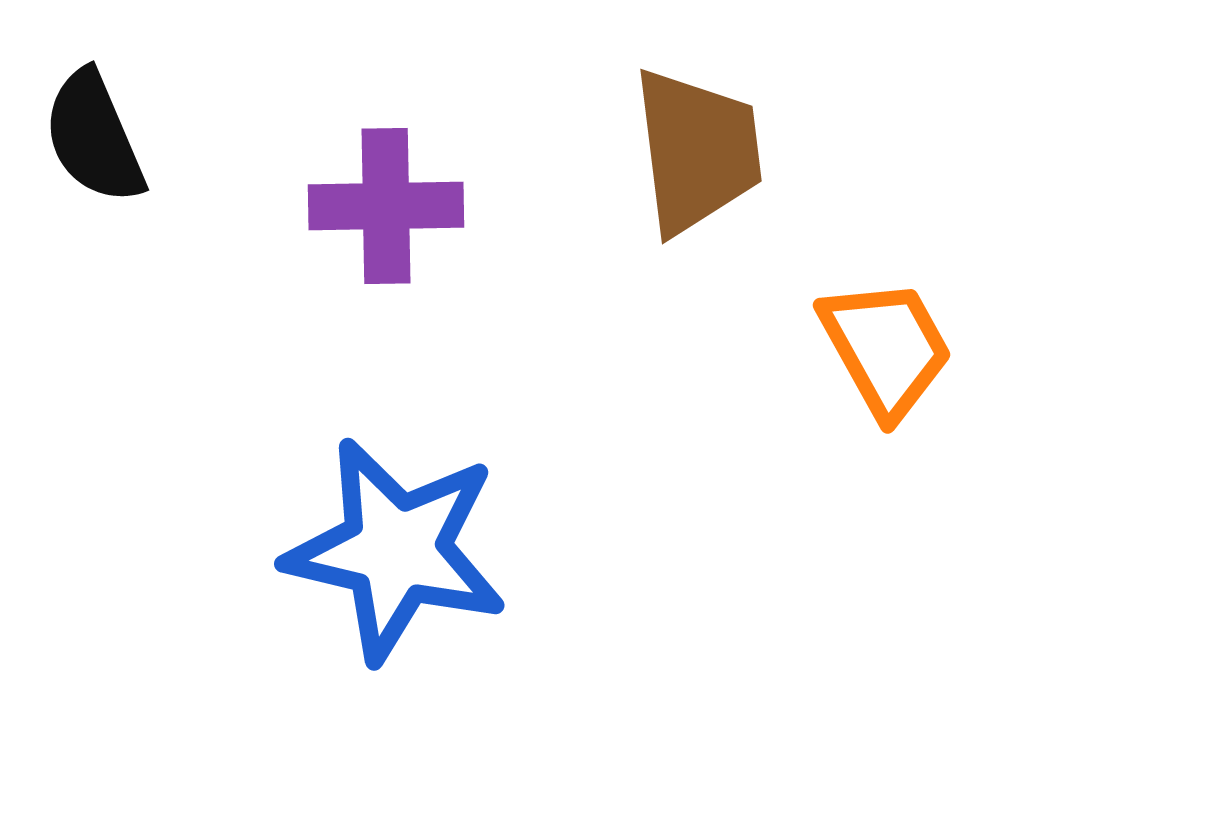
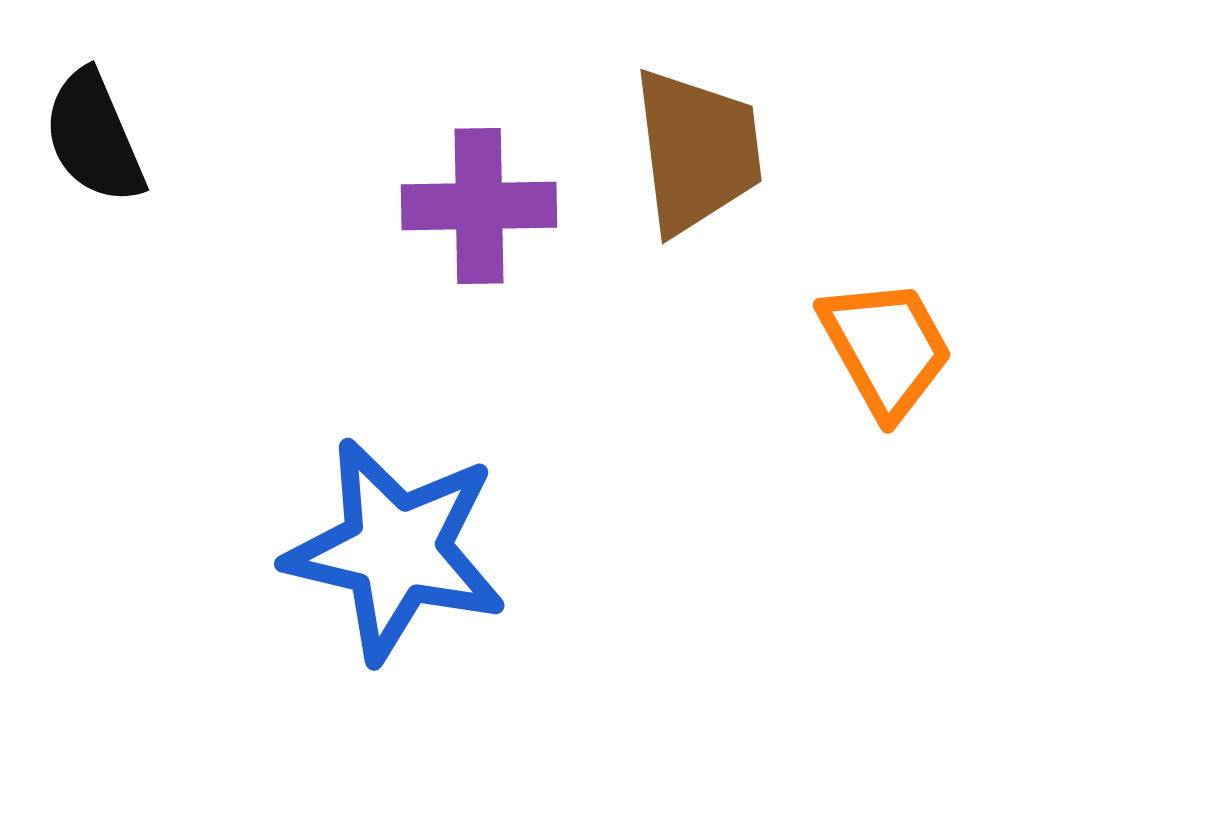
purple cross: moved 93 px right
